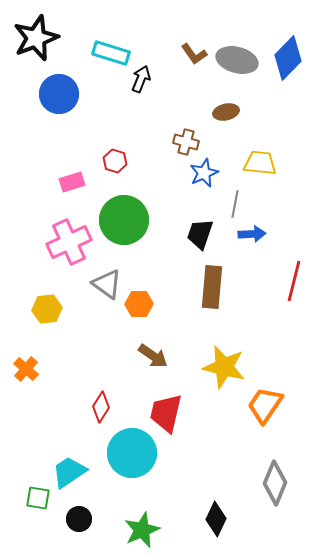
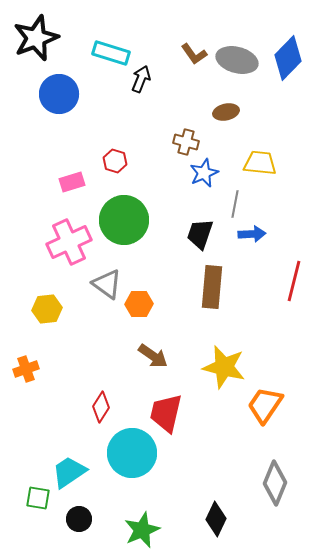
orange cross: rotated 30 degrees clockwise
